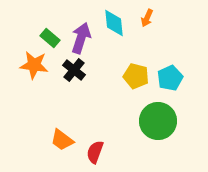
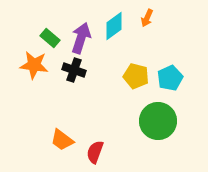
cyan diamond: moved 3 px down; rotated 60 degrees clockwise
black cross: rotated 20 degrees counterclockwise
